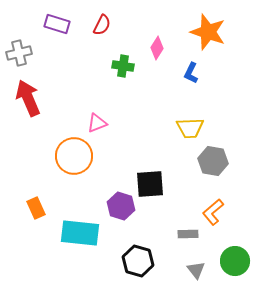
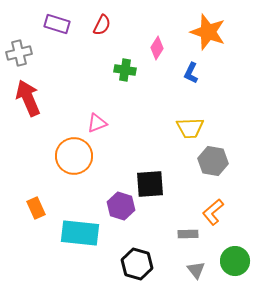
green cross: moved 2 px right, 4 px down
black hexagon: moved 1 px left, 3 px down
